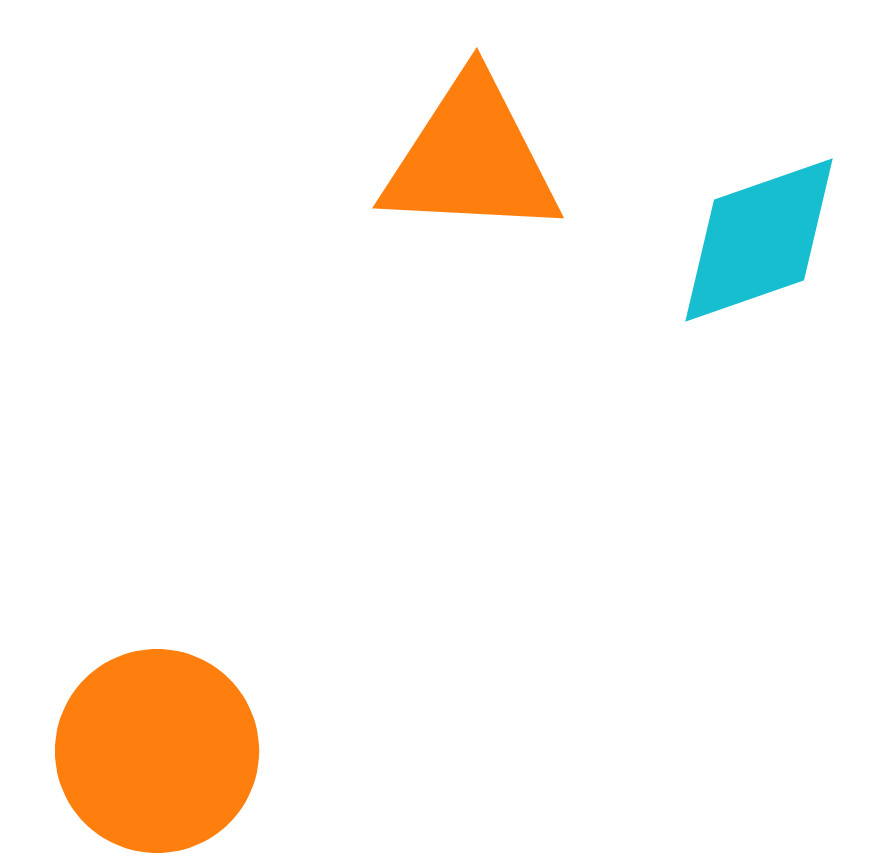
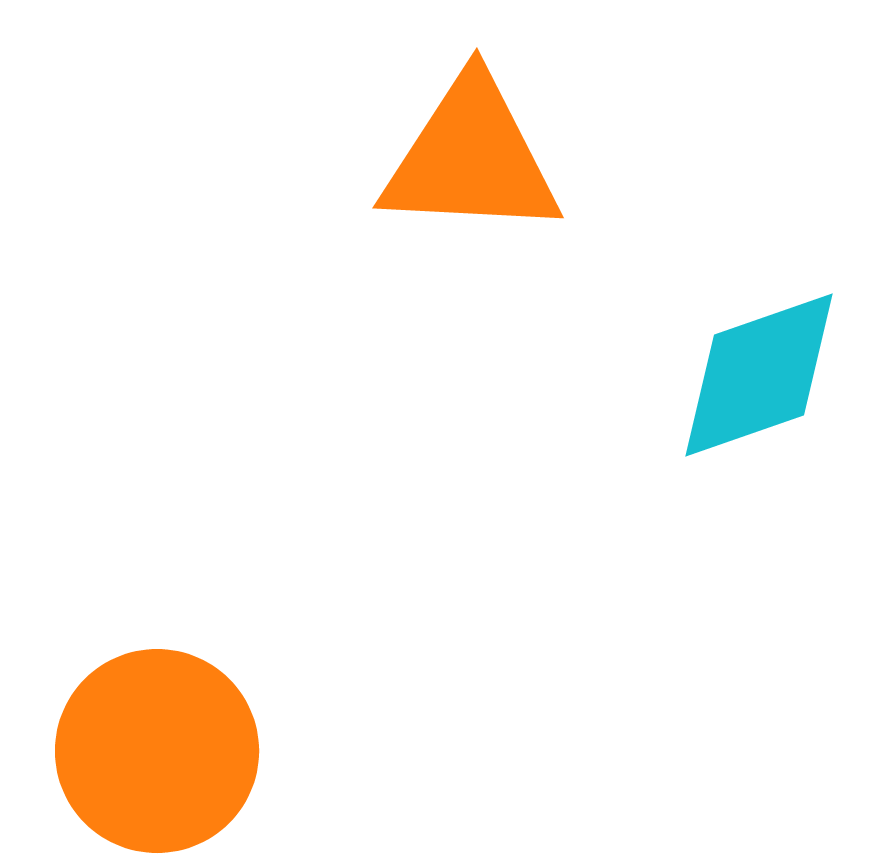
cyan diamond: moved 135 px down
